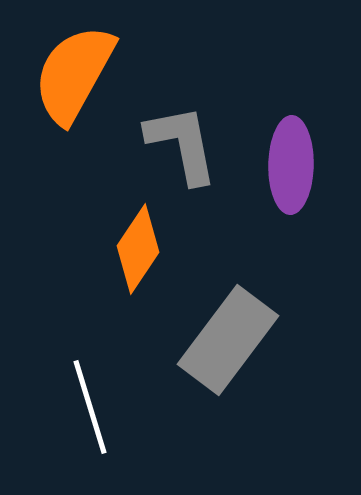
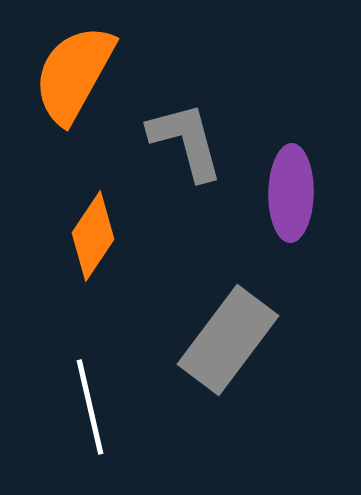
gray L-shape: moved 4 px right, 3 px up; rotated 4 degrees counterclockwise
purple ellipse: moved 28 px down
orange diamond: moved 45 px left, 13 px up
white line: rotated 4 degrees clockwise
